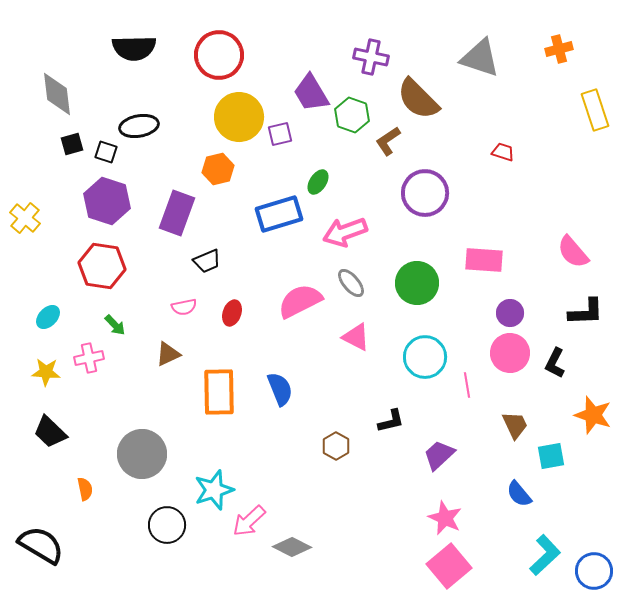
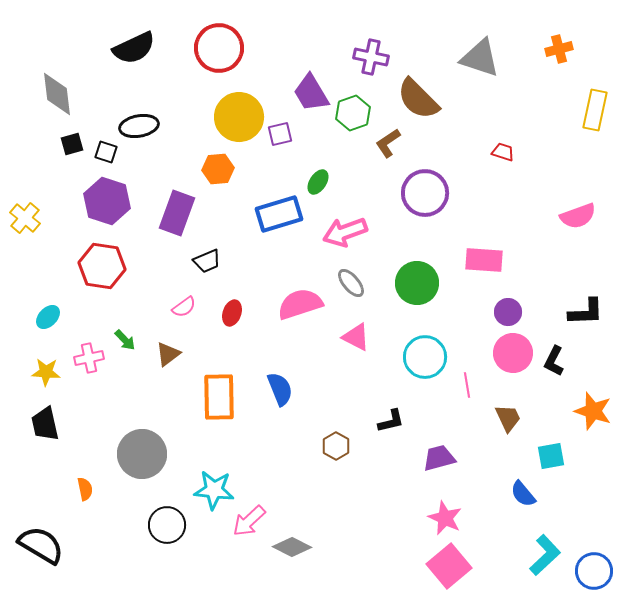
black semicircle at (134, 48): rotated 24 degrees counterclockwise
red circle at (219, 55): moved 7 px up
yellow rectangle at (595, 110): rotated 30 degrees clockwise
green hexagon at (352, 115): moved 1 px right, 2 px up; rotated 20 degrees clockwise
brown L-shape at (388, 141): moved 2 px down
orange hexagon at (218, 169): rotated 8 degrees clockwise
pink semicircle at (573, 252): moved 5 px right, 36 px up; rotated 69 degrees counterclockwise
pink semicircle at (300, 301): moved 3 px down; rotated 9 degrees clockwise
pink semicircle at (184, 307): rotated 25 degrees counterclockwise
purple circle at (510, 313): moved 2 px left, 1 px up
green arrow at (115, 325): moved 10 px right, 15 px down
pink circle at (510, 353): moved 3 px right
brown triangle at (168, 354): rotated 12 degrees counterclockwise
black L-shape at (555, 363): moved 1 px left, 2 px up
orange rectangle at (219, 392): moved 5 px down
orange star at (593, 415): moved 4 px up
brown trapezoid at (515, 425): moved 7 px left, 7 px up
black trapezoid at (50, 432): moved 5 px left, 8 px up; rotated 33 degrees clockwise
purple trapezoid at (439, 455): moved 3 px down; rotated 28 degrees clockwise
cyan star at (214, 490): rotated 24 degrees clockwise
blue semicircle at (519, 494): moved 4 px right
